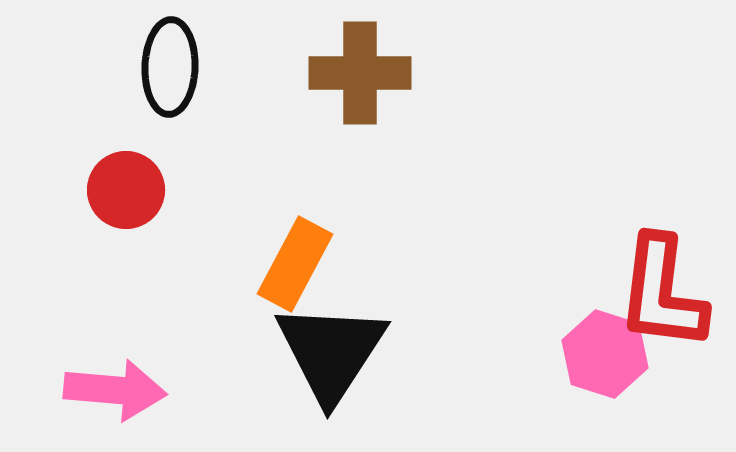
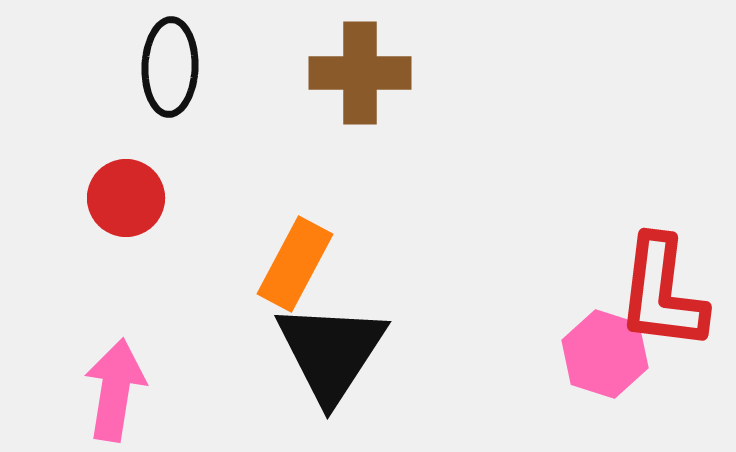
red circle: moved 8 px down
pink arrow: rotated 86 degrees counterclockwise
